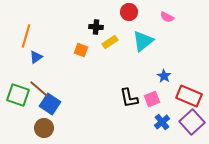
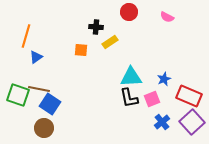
cyan triangle: moved 12 px left, 36 px down; rotated 35 degrees clockwise
orange square: rotated 16 degrees counterclockwise
blue star: moved 3 px down; rotated 16 degrees clockwise
brown line: rotated 30 degrees counterclockwise
